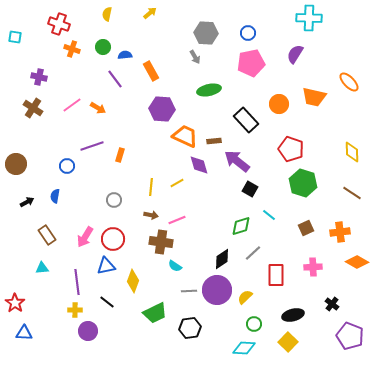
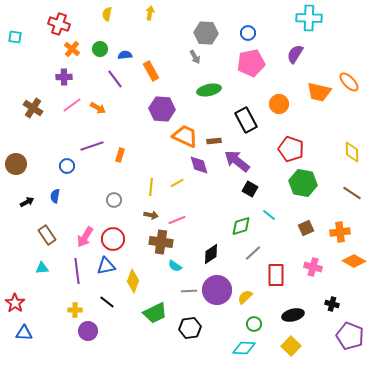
yellow arrow at (150, 13): rotated 40 degrees counterclockwise
green circle at (103, 47): moved 3 px left, 2 px down
orange cross at (72, 49): rotated 21 degrees clockwise
purple cross at (39, 77): moved 25 px right; rotated 14 degrees counterclockwise
orange trapezoid at (314, 97): moved 5 px right, 5 px up
black rectangle at (246, 120): rotated 15 degrees clockwise
green hexagon at (303, 183): rotated 8 degrees counterclockwise
black diamond at (222, 259): moved 11 px left, 5 px up
orange diamond at (357, 262): moved 3 px left, 1 px up
pink cross at (313, 267): rotated 18 degrees clockwise
purple line at (77, 282): moved 11 px up
black cross at (332, 304): rotated 24 degrees counterclockwise
yellow square at (288, 342): moved 3 px right, 4 px down
